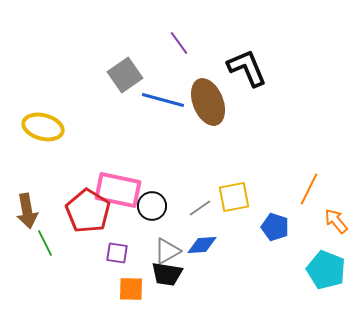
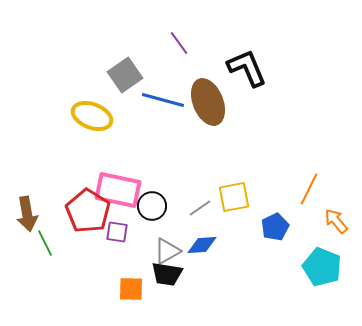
yellow ellipse: moved 49 px right, 11 px up; rotated 6 degrees clockwise
brown arrow: moved 3 px down
blue pentagon: rotated 28 degrees clockwise
purple square: moved 21 px up
cyan pentagon: moved 4 px left, 3 px up
